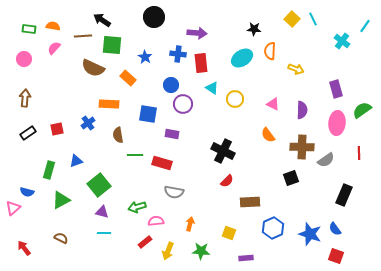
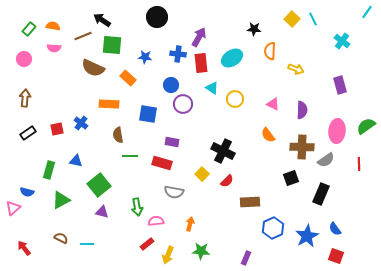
black circle at (154, 17): moved 3 px right
cyan line at (365, 26): moved 2 px right, 14 px up
green rectangle at (29, 29): rotated 56 degrees counterclockwise
purple arrow at (197, 33): moved 2 px right, 4 px down; rotated 66 degrees counterclockwise
brown line at (83, 36): rotated 18 degrees counterclockwise
pink semicircle at (54, 48): rotated 128 degrees counterclockwise
blue star at (145, 57): rotated 24 degrees counterclockwise
cyan ellipse at (242, 58): moved 10 px left
purple rectangle at (336, 89): moved 4 px right, 4 px up
green semicircle at (362, 110): moved 4 px right, 16 px down
blue cross at (88, 123): moved 7 px left; rotated 16 degrees counterclockwise
pink ellipse at (337, 123): moved 8 px down
purple rectangle at (172, 134): moved 8 px down
red line at (359, 153): moved 11 px down
green line at (135, 155): moved 5 px left, 1 px down
blue triangle at (76, 161): rotated 32 degrees clockwise
black rectangle at (344, 195): moved 23 px left, 1 px up
green arrow at (137, 207): rotated 84 degrees counterclockwise
cyan line at (104, 233): moved 17 px left, 11 px down
yellow square at (229, 233): moved 27 px left, 59 px up; rotated 24 degrees clockwise
blue star at (310, 234): moved 3 px left, 2 px down; rotated 25 degrees clockwise
red rectangle at (145, 242): moved 2 px right, 2 px down
yellow arrow at (168, 251): moved 4 px down
purple rectangle at (246, 258): rotated 64 degrees counterclockwise
